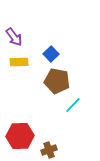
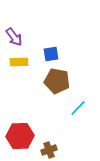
blue square: rotated 35 degrees clockwise
cyan line: moved 5 px right, 3 px down
